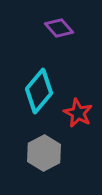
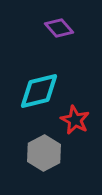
cyan diamond: rotated 36 degrees clockwise
red star: moved 3 px left, 7 px down
